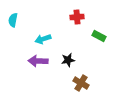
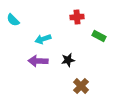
cyan semicircle: rotated 56 degrees counterclockwise
brown cross: moved 3 px down; rotated 14 degrees clockwise
